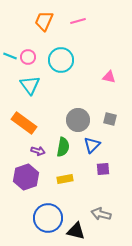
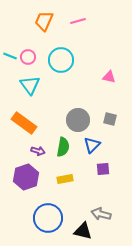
black triangle: moved 7 px right
